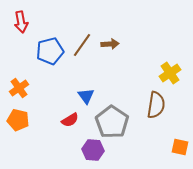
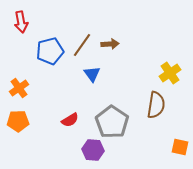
blue triangle: moved 6 px right, 22 px up
orange pentagon: moved 1 px down; rotated 15 degrees counterclockwise
